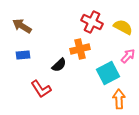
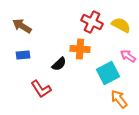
yellow semicircle: moved 2 px left, 2 px up
orange cross: rotated 18 degrees clockwise
pink arrow: rotated 98 degrees counterclockwise
black semicircle: moved 1 px up
orange arrow: rotated 36 degrees counterclockwise
